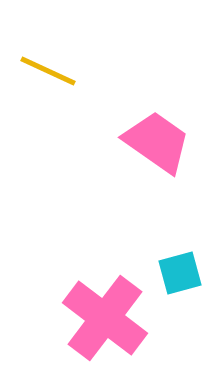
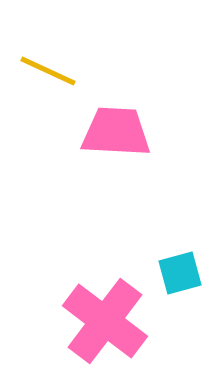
pink trapezoid: moved 41 px left, 10 px up; rotated 32 degrees counterclockwise
pink cross: moved 3 px down
